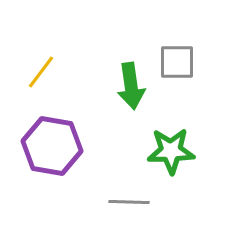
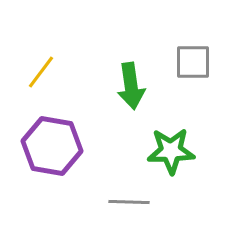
gray square: moved 16 px right
